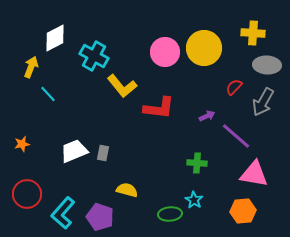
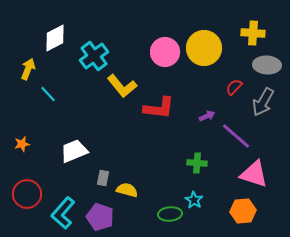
cyan cross: rotated 24 degrees clockwise
yellow arrow: moved 3 px left, 2 px down
gray rectangle: moved 25 px down
pink triangle: rotated 8 degrees clockwise
